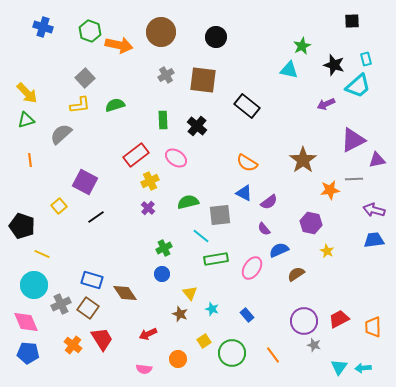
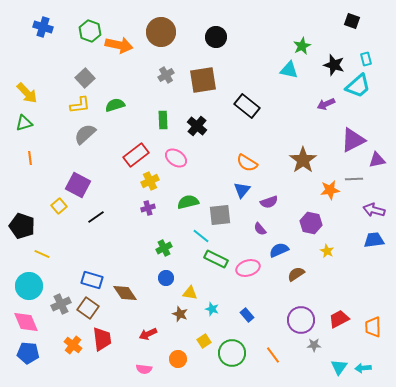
black square at (352, 21): rotated 21 degrees clockwise
brown square at (203, 80): rotated 16 degrees counterclockwise
green triangle at (26, 120): moved 2 px left, 3 px down
gray semicircle at (61, 134): moved 24 px right
orange line at (30, 160): moved 2 px up
purple square at (85, 182): moved 7 px left, 3 px down
blue triangle at (244, 193): moved 2 px left, 3 px up; rotated 42 degrees clockwise
purple semicircle at (269, 202): rotated 18 degrees clockwise
purple cross at (148, 208): rotated 32 degrees clockwise
purple semicircle at (264, 229): moved 4 px left
green rectangle at (216, 259): rotated 35 degrees clockwise
pink ellipse at (252, 268): moved 4 px left; rotated 40 degrees clockwise
blue circle at (162, 274): moved 4 px right, 4 px down
cyan circle at (34, 285): moved 5 px left, 1 px down
yellow triangle at (190, 293): rotated 42 degrees counterclockwise
purple circle at (304, 321): moved 3 px left, 1 px up
red trapezoid at (102, 339): rotated 25 degrees clockwise
gray star at (314, 345): rotated 16 degrees counterclockwise
